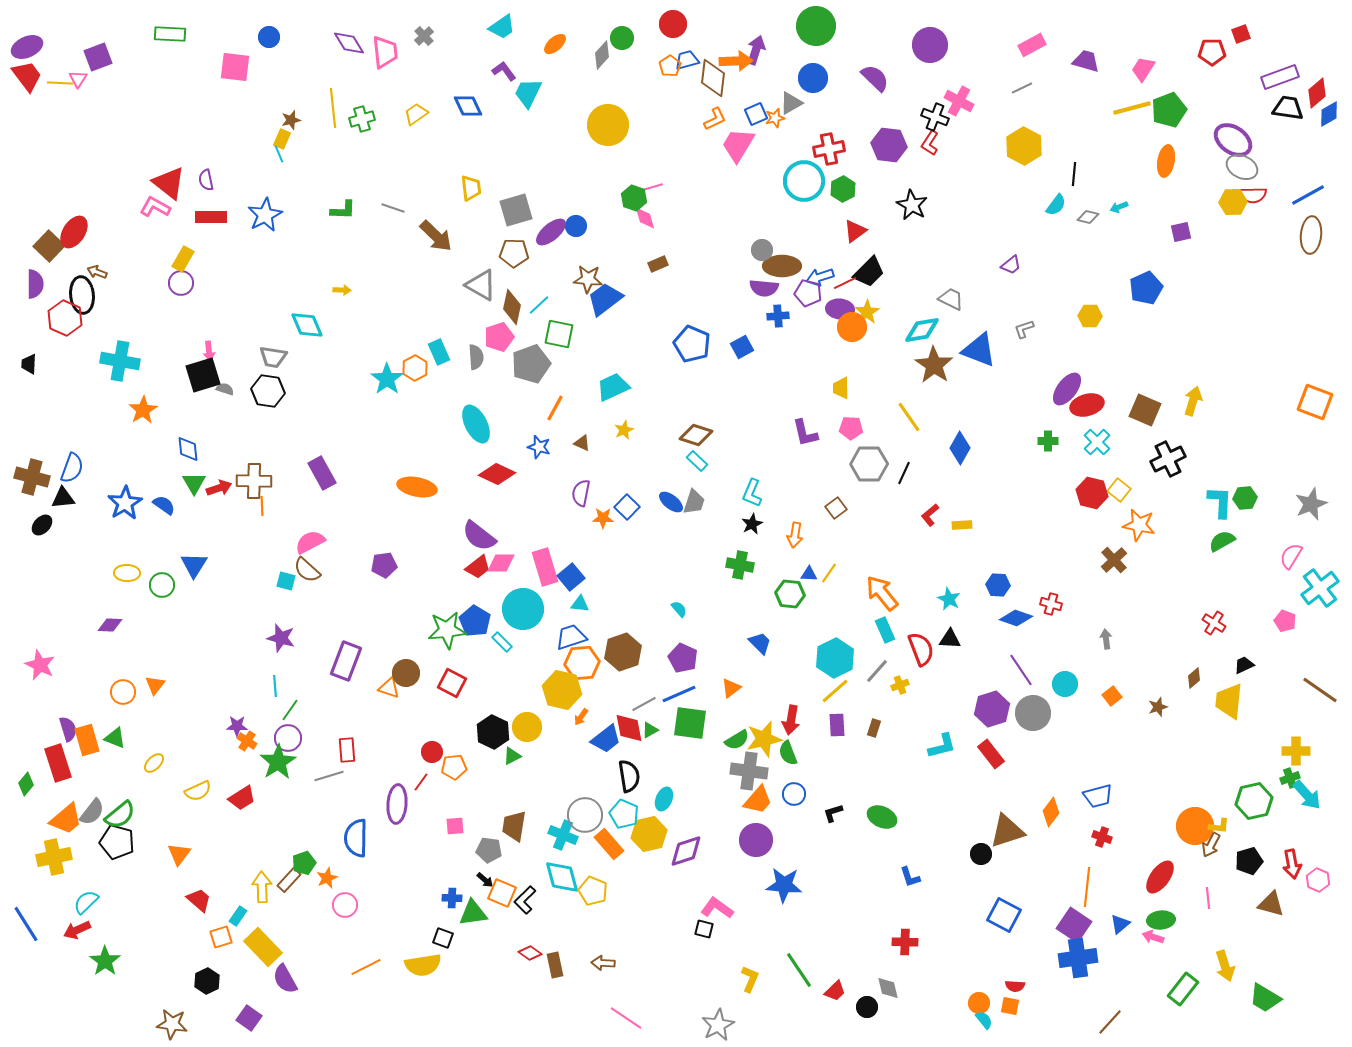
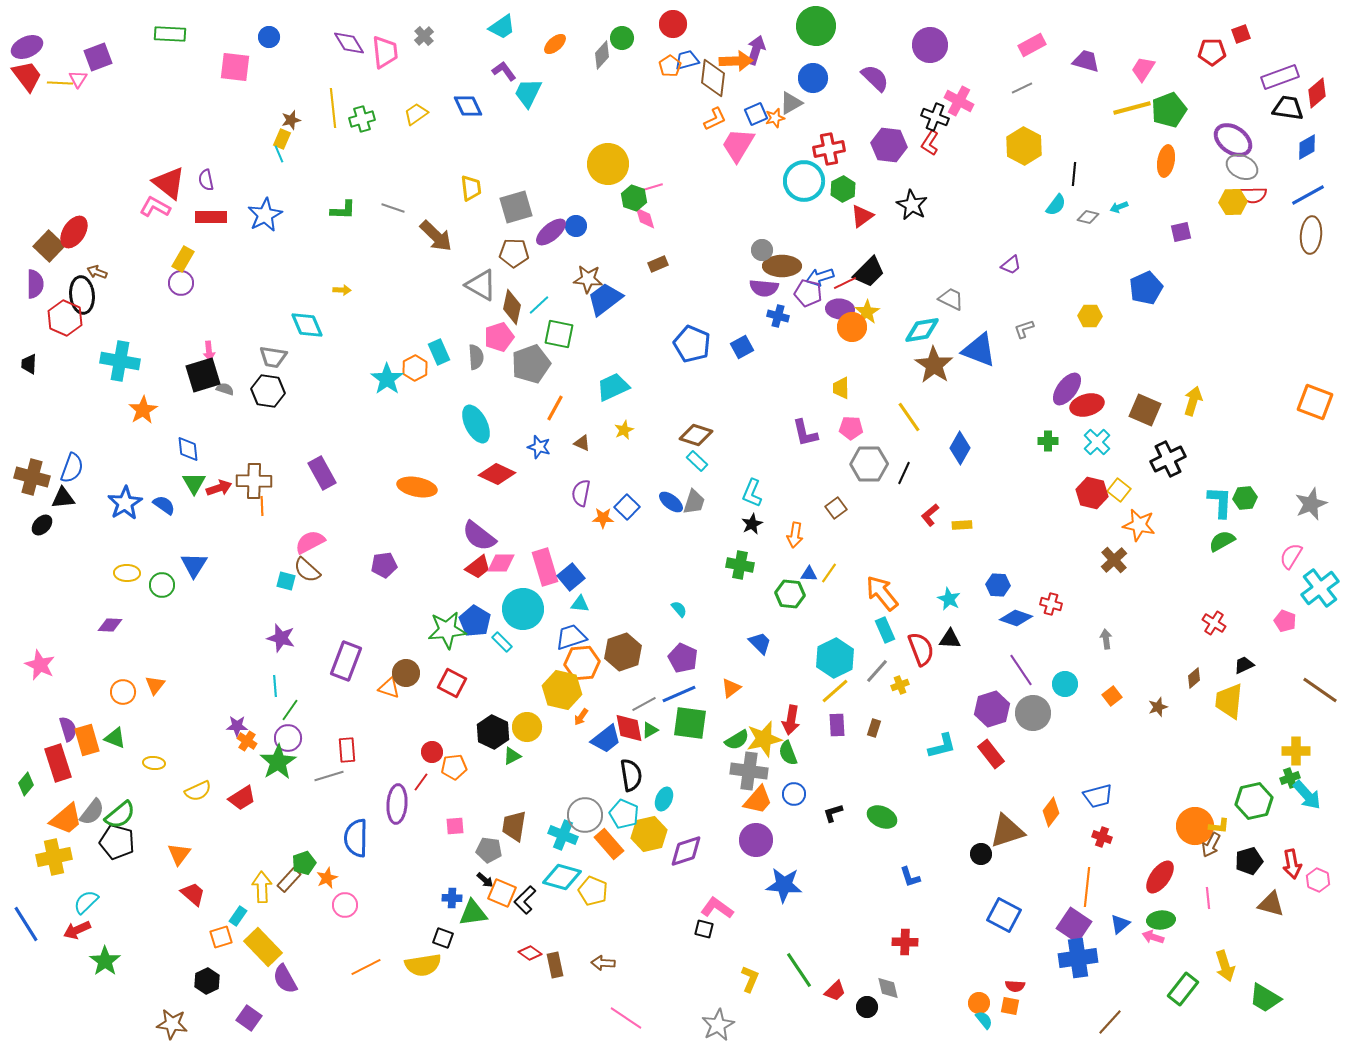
blue diamond at (1329, 114): moved 22 px left, 33 px down
yellow circle at (608, 125): moved 39 px down
gray square at (516, 210): moved 3 px up
red triangle at (855, 231): moved 7 px right, 15 px up
blue cross at (778, 316): rotated 20 degrees clockwise
yellow ellipse at (154, 763): rotated 50 degrees clockwise
black semicircle at (629, 776): moved 2 px right, 1 px up
cyan diamond at (562, 877): rotated 60 degrees counterclockwise
red trapezoid at (199, 900): moved 6 px left, 6 px up
